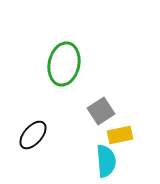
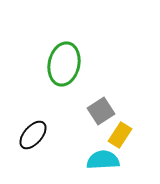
yellow rectangle: rotated 45 degrees counterclockwise
cyan semicircle: moved 3 px left, 1 px up; rotated 88 degrees counterclockwise
